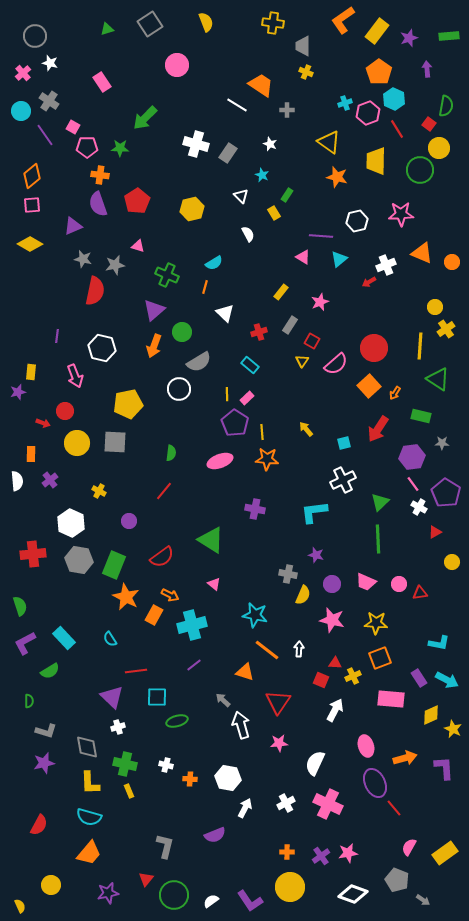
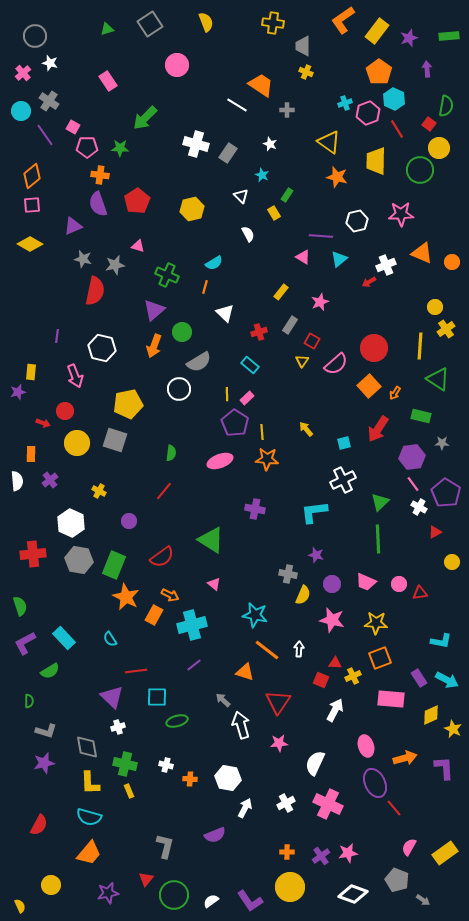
pink rectangle at (102, 82): moved 6 px right, 1 px up
gray square at (115, 442): moved 2 px up; rotated 15 degrees clockwise
cyan L-shape at (439, 643): moved 2 px right, 2 px up
